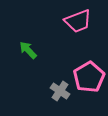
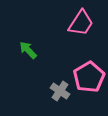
pink trapezoid: moved 3 px right, 2 px down; rotated 36 degrees counterclockwise
